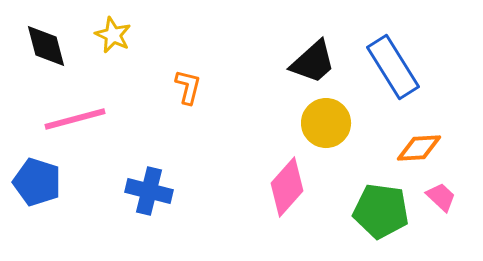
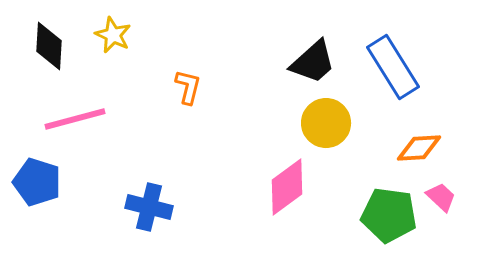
black diamond: moved 3 px right; rotated 18 degrees clockwise
pink diamond: rotated 12 degrees clockwise
blue cross: moved 16 px down
green pentagon: moved 8 px right, 4 px down
